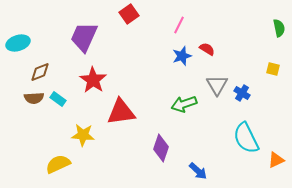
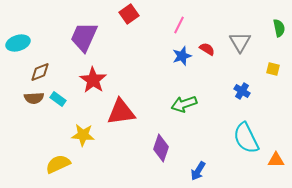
gray triangle: moved 23 px right, 43 px up
blue cross: moved 2 px up
orange triangle: rotated 24 degrees clockwise
blue arrow: rotated 78 degrees clockwise
